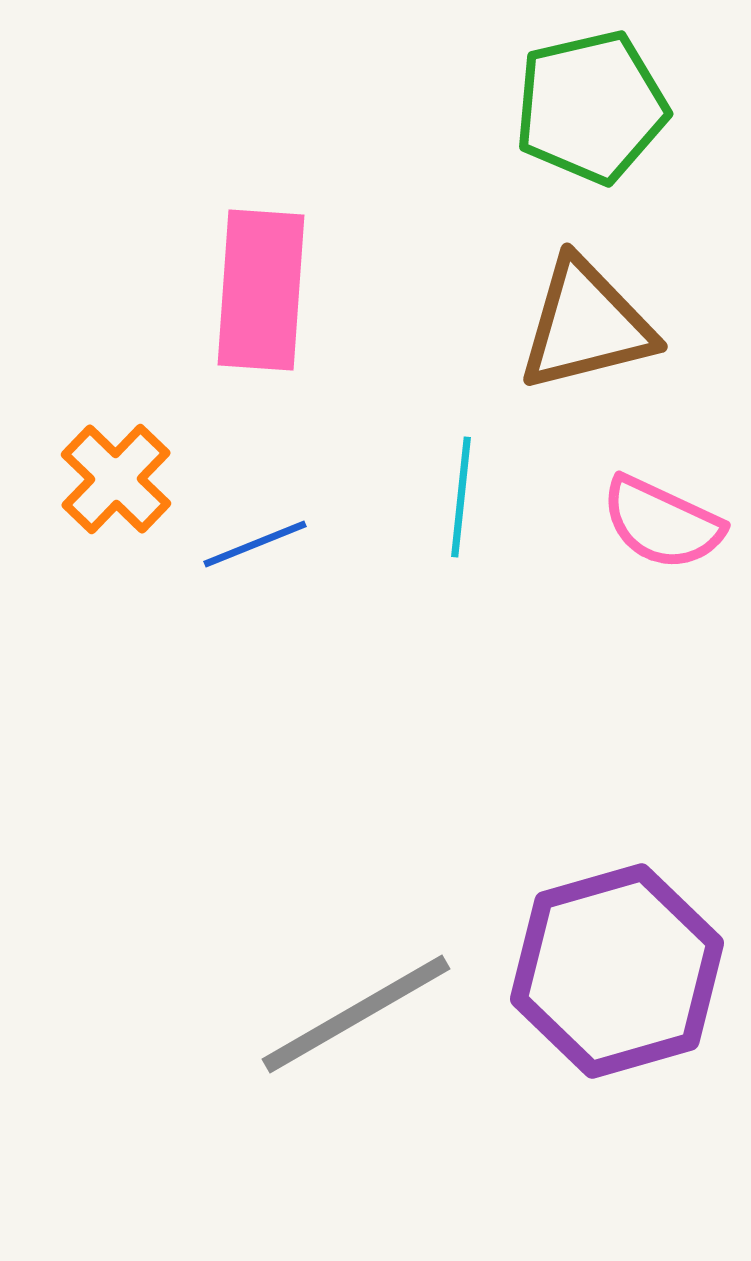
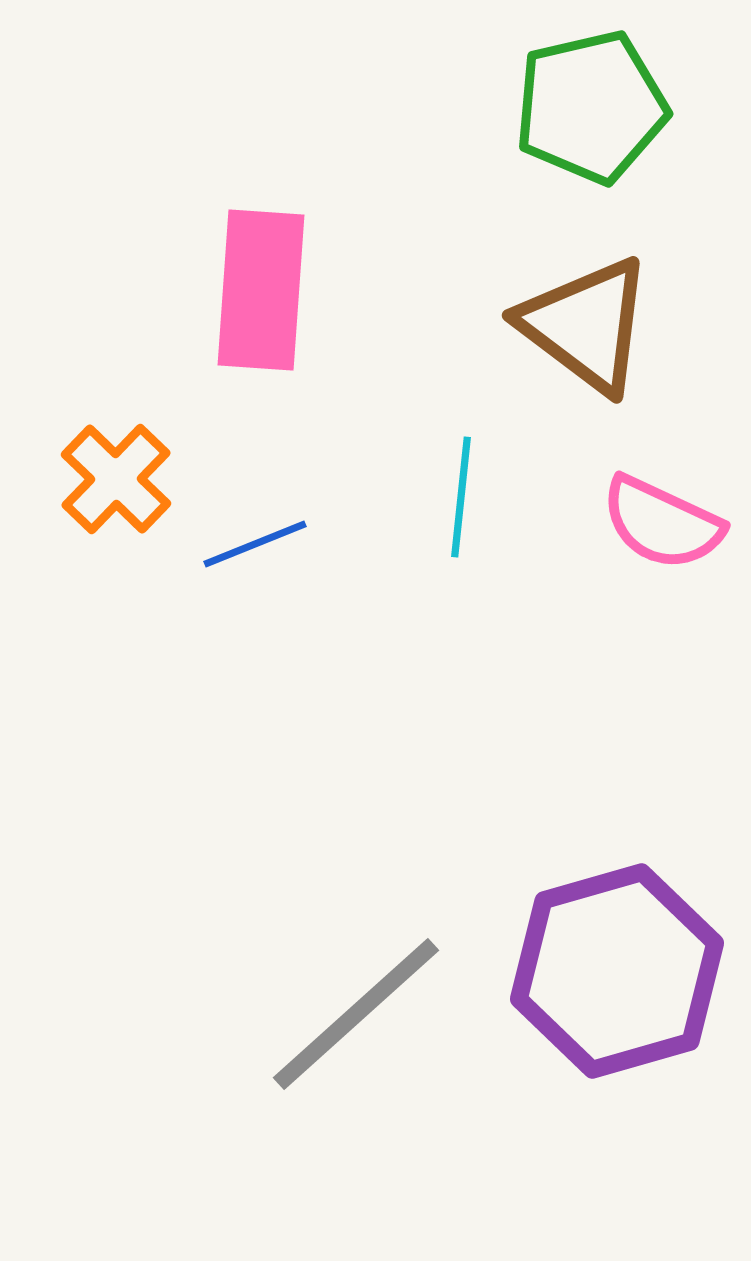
brown triangle: rotated 51 degrees clockwise
gray line: rotated 12 degrees counterclockwise
